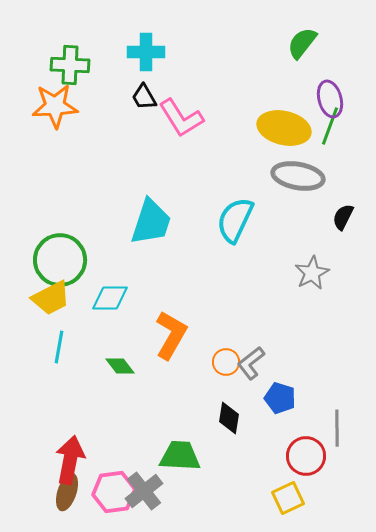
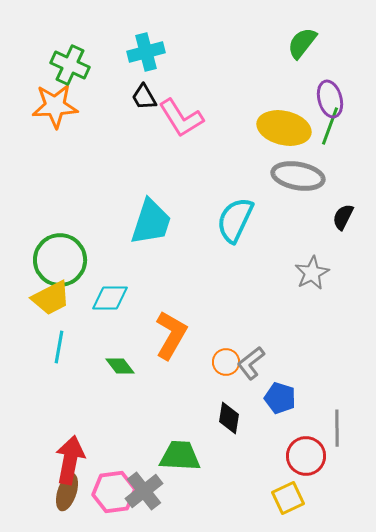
cyan cross: rotated 15 degrees counterclockwise
green cross: rotated 21 degrees clockwise
